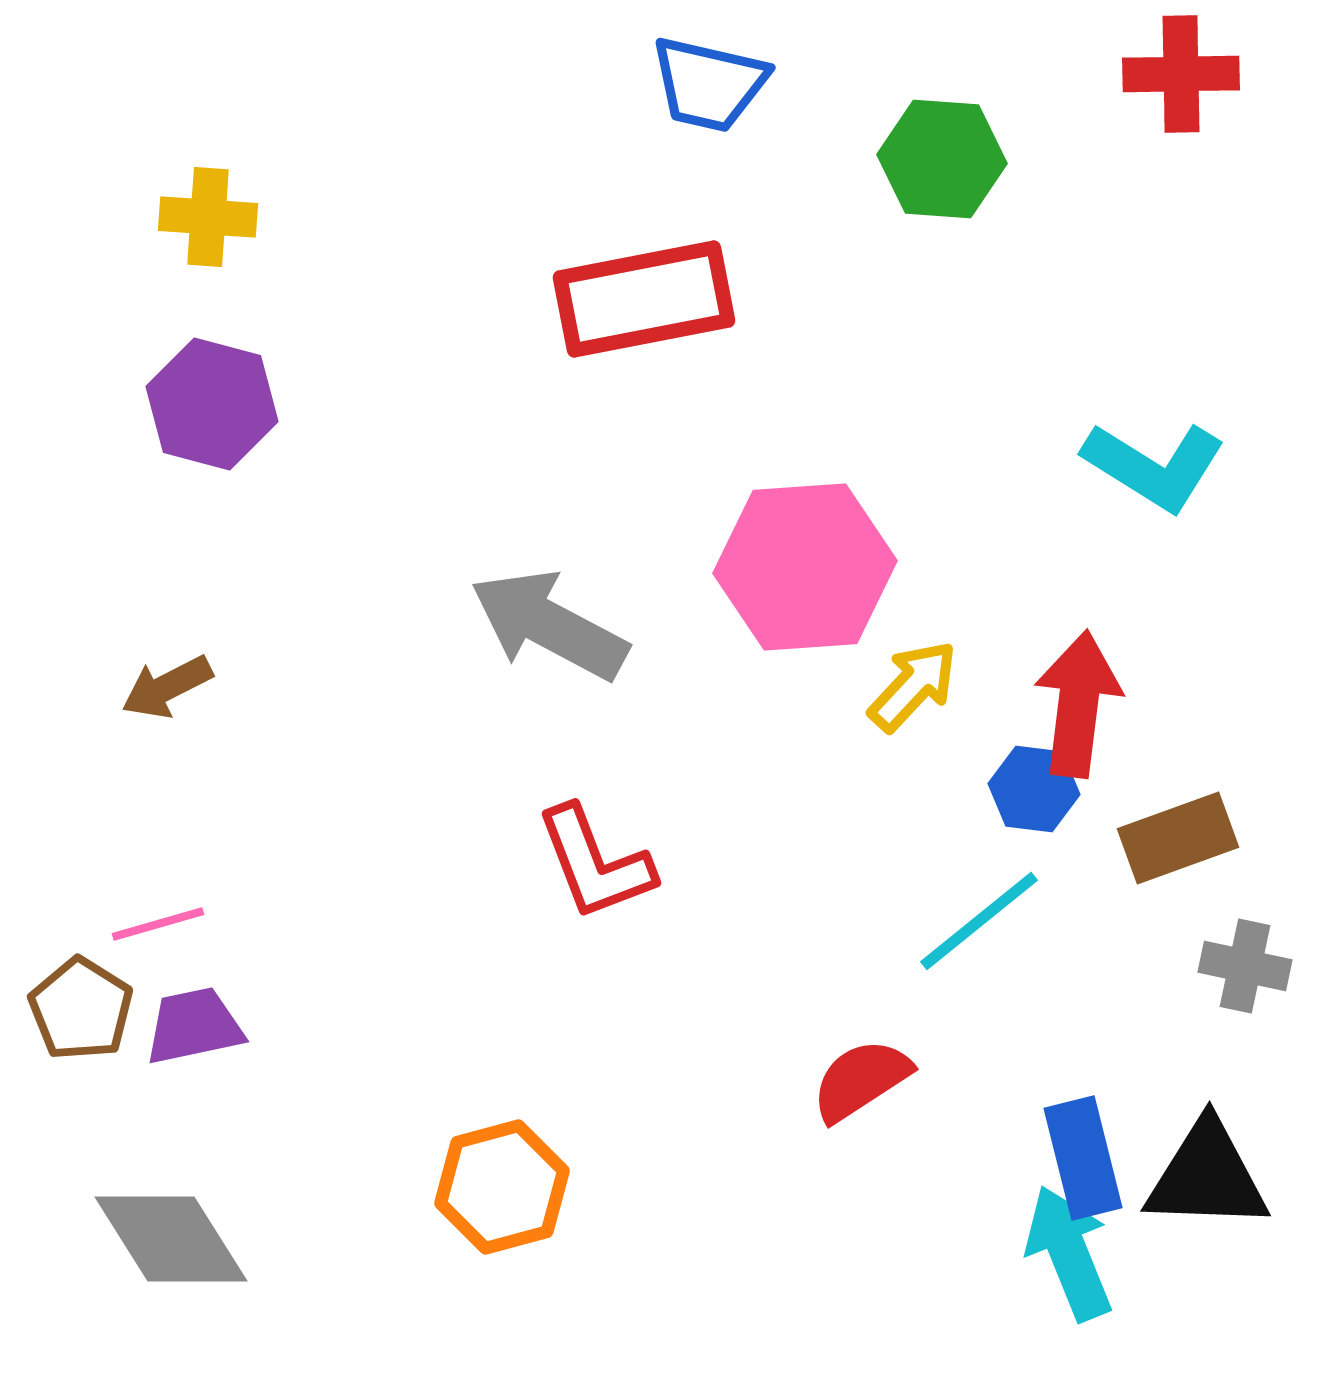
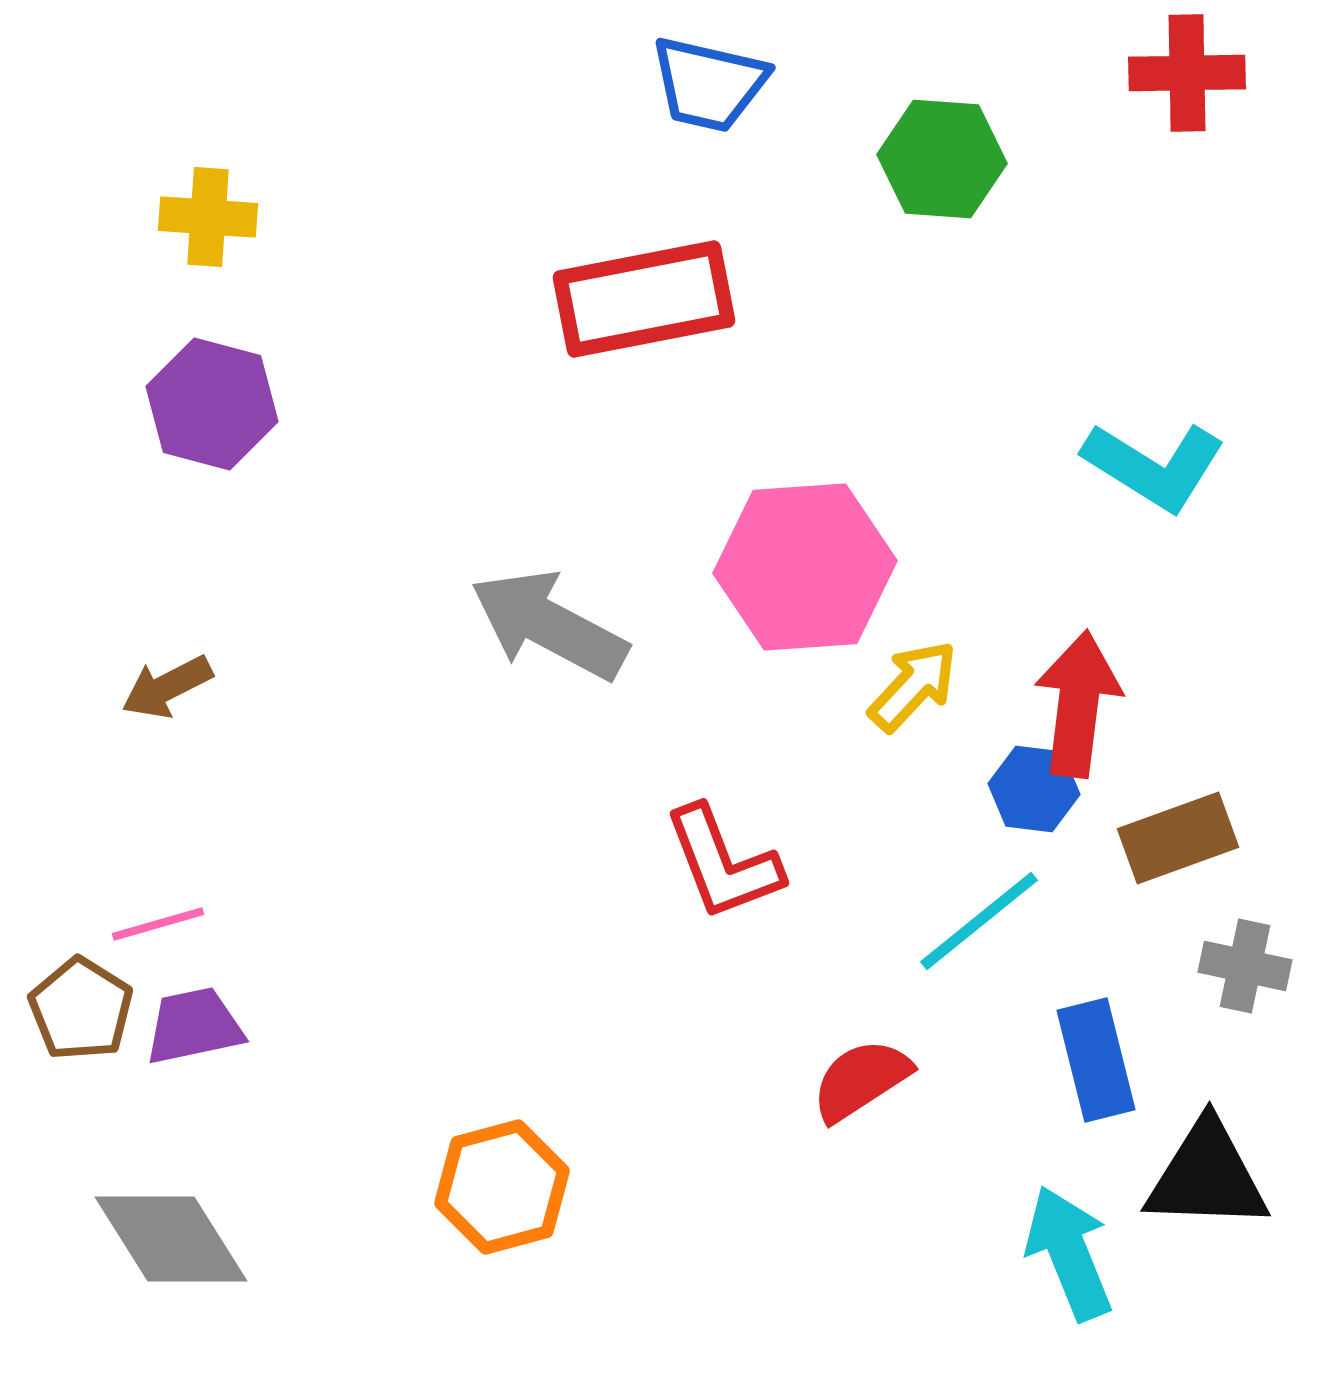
red cross: moved 6 px right, 1 px up
red L-shape: moved 128 px right
blue rectangle: moved 13 px right, 98 px up
